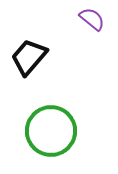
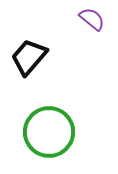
green circle: moved 2 px left, 1 px down
